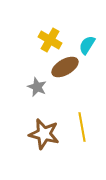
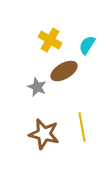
brown ellipse: moved 1 px left, 4 px down
